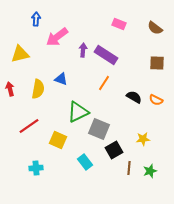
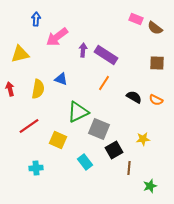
pink rectangle: moved 17 px right, 5 px up
green star: moved 15 px down
